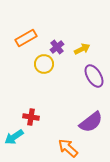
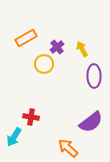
yellow arrow: rotated 91 degrees counterclockwise
purple ellipse: rotated 30 degrees clockwise
cyan arrow: rotated 24 degrees counterclockwise
